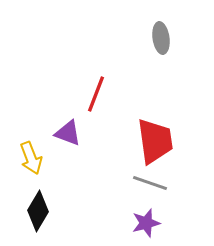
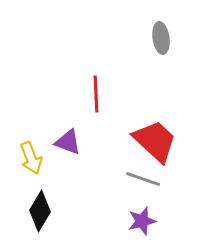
red line: rotated 24 degrees counterclockwise
purple triangle: moved 9 px down
red trapezoid: rotated 39 degrees counterclockwise
gray line: moved 7 px left, 4 px up
black diamond: moved 2 px right
purple star: moved 4 px left, 2 px up
